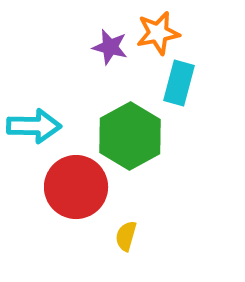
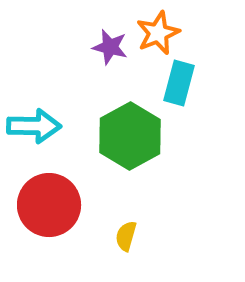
orange star: rotated 12 degrees counterclockwise
red circle: moved 27 px left, 18 px down
